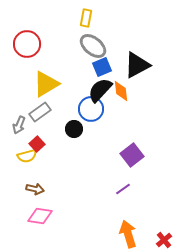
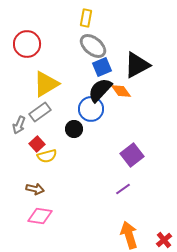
orange diamond: rotated 30 degrees counterclockwise
yellow semicircle: moved 20 px right
orange arrow: moved 1 px right, 1 px down
